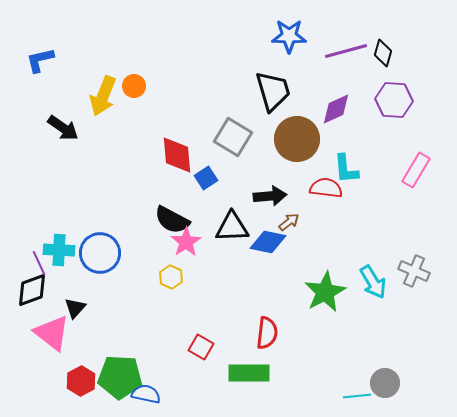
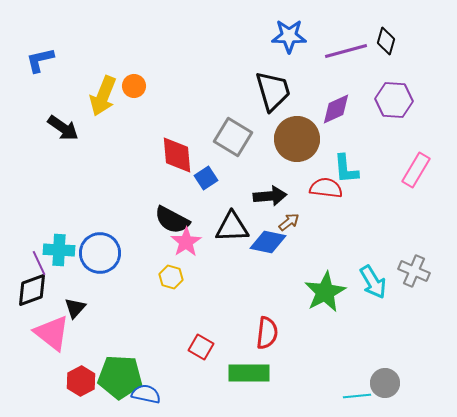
black diamond at (383, 53): moved 3 px right, 12 px up
yellow hexagon at (171, 277): rotated 10 degrees counterclockwise
